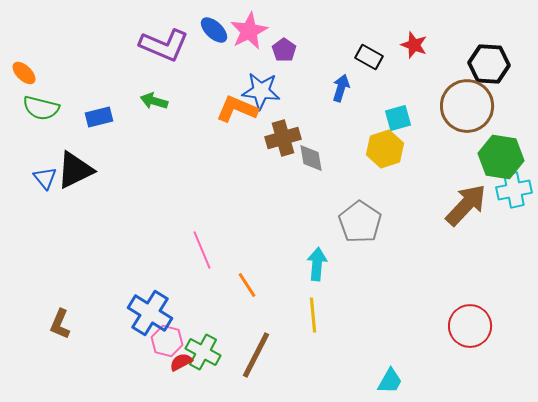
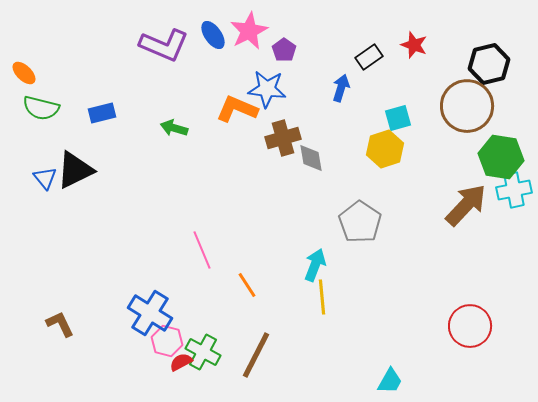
blue ellipse: moved 1 px left, 5 px down; rotated 12 degrees clockwise
black rectangle: rotated 64 degrees counterclockwise
black hexagon: rotated 18 degrees counterclockwise
blue star: moved 6 px right, 2 px up
green arrow: moved 20 px right, 27 px down
blue rectangle: moved 3 px right, 4 px up
cyan arrow: moved 2 px left, 1 px down; rotated 16 degrees clockwise
yellow line: moved 9 px right, 18 px up
brown L-shape: rotated 132 degrees clockwise
